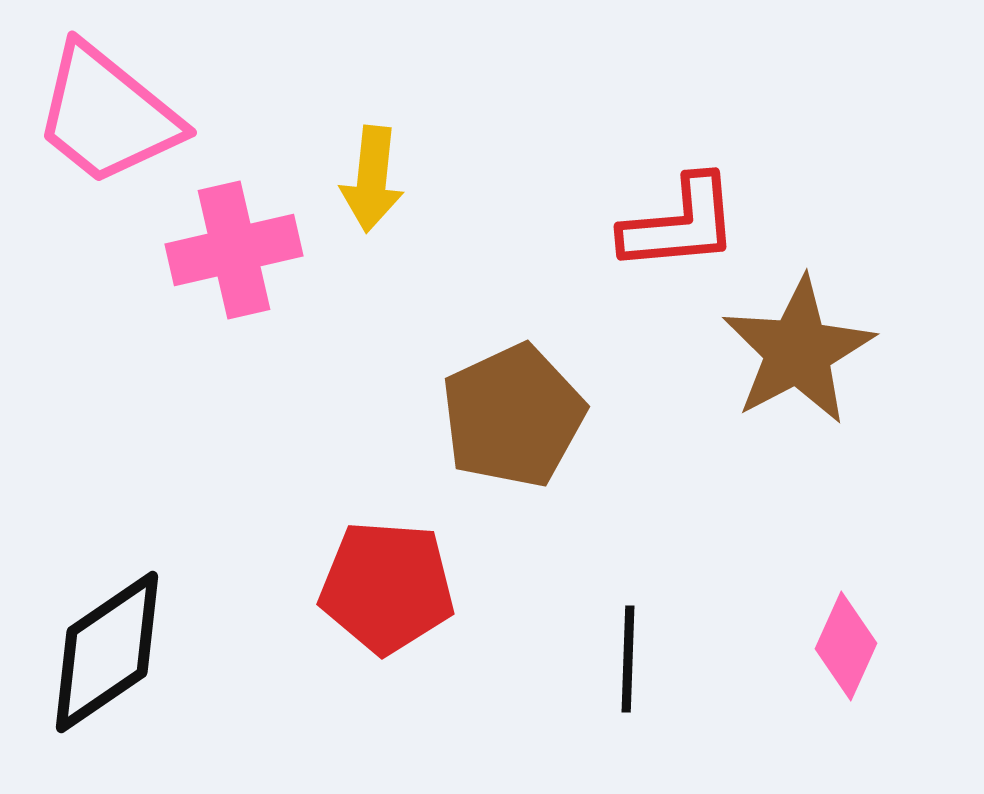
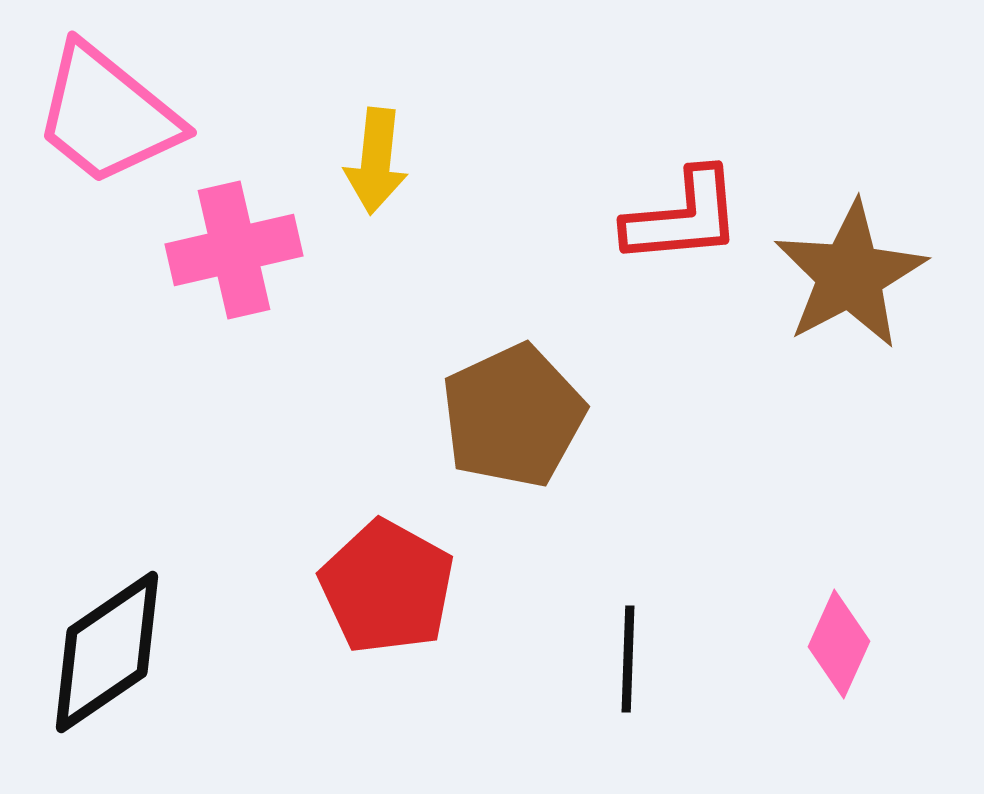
yellow arrow: moved 4 px right, 18 px up
red L-shape: moved 3 px right, 7 px up
brown star: moved 52 px right, 76 px up
red pentagon: rotated 25 degrees clockwise
pink diamond: moved 7 px left, 2 px up
